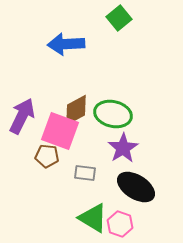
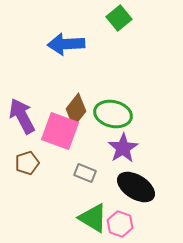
brown diamond: rotated 24 degrees counterclockwise
purple arrow: rotated 54 degrees counterclockwise
brown pentagon: moved 20 px left, 7 px down; rotated 25 degrees counterclockwise
gray rectangle: rotated 15 degrees clockwise
